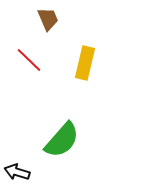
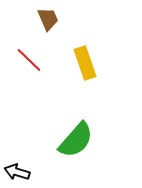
yellow rectangle: rotated 32 degrees counterclockwise
green semicircle: moved 14 px right
